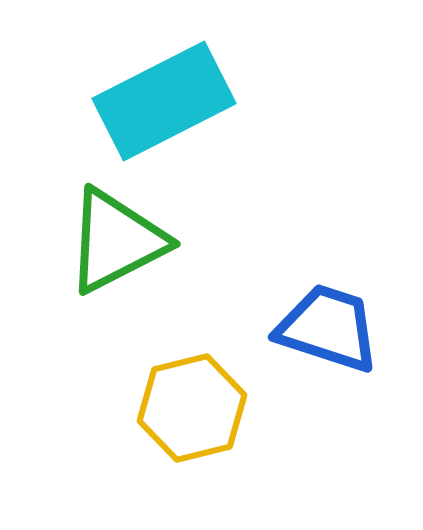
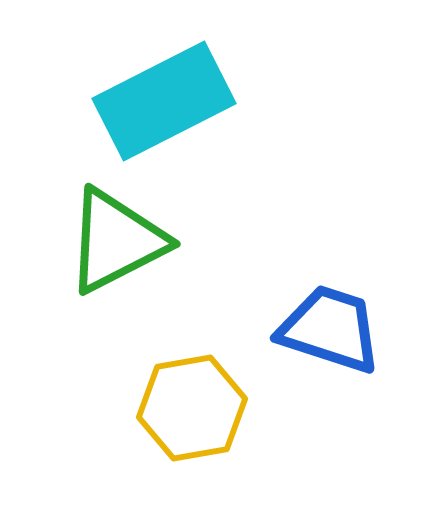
blue trapezoid: moved 2 px right, 1 px down
yellow hexagon: rotated 4 degrees clockwise
